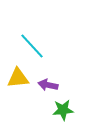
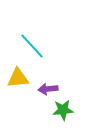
purple arrow: moved 4 px down; rotated 18 degrees counterclockwise
